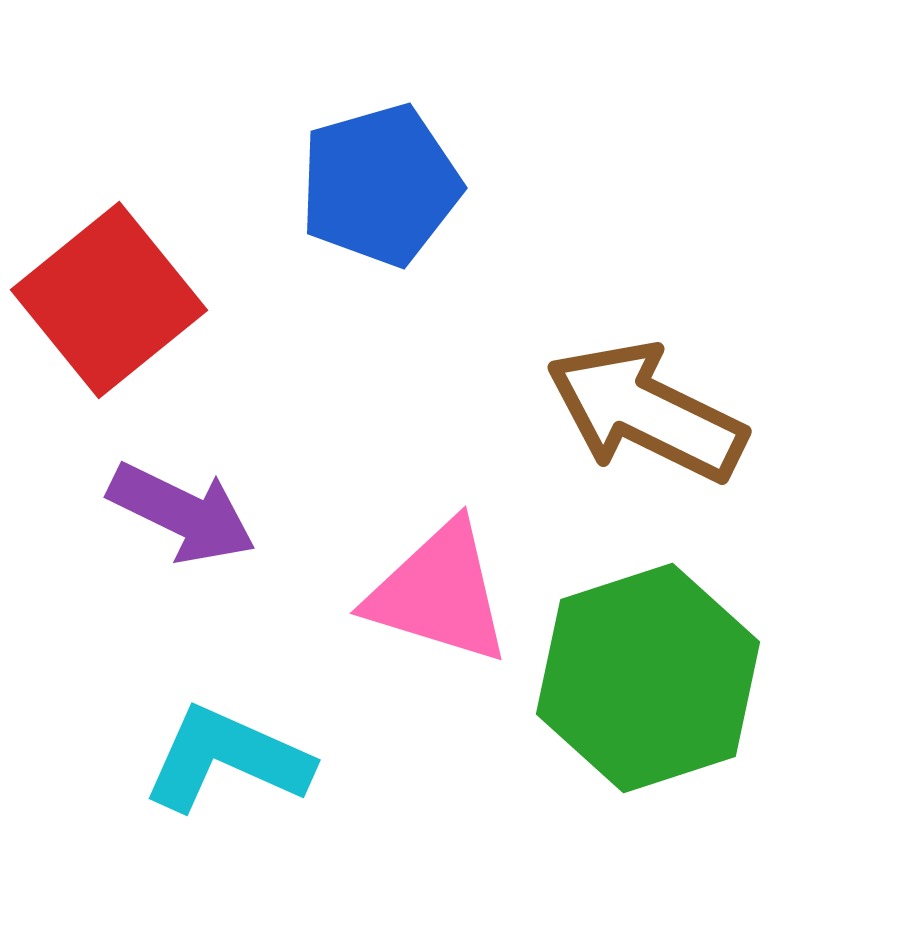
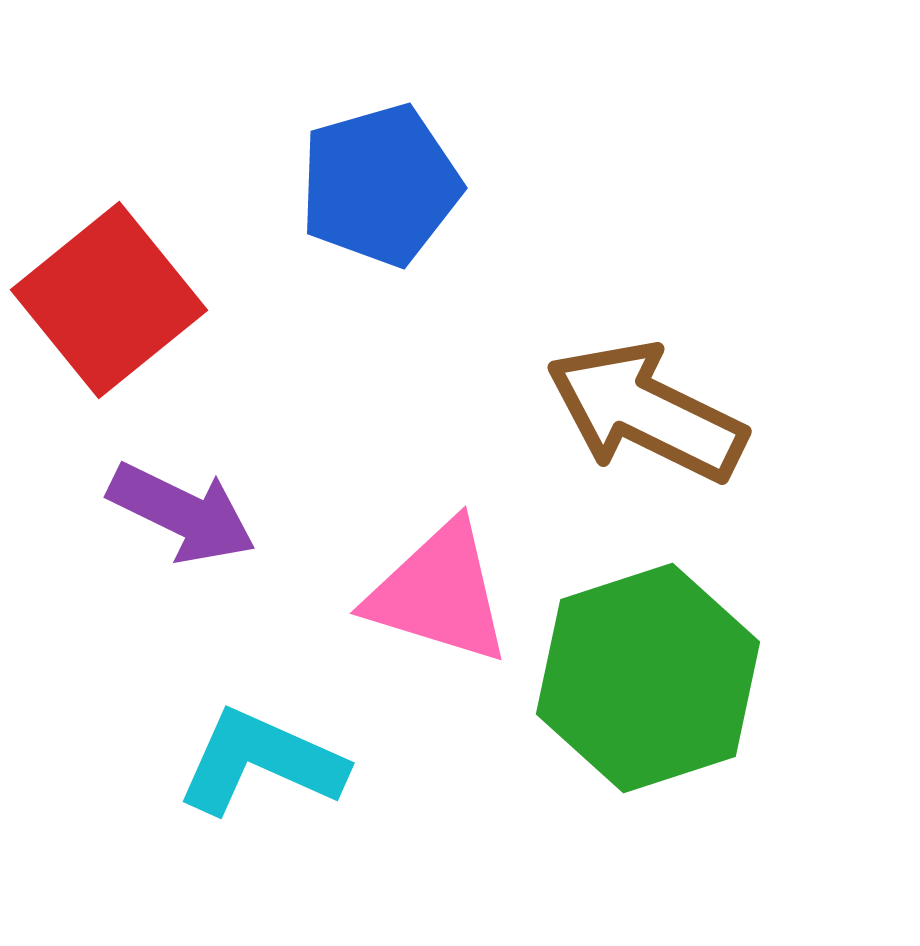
cyan L-shape: moved 34 px right, 3 px down
